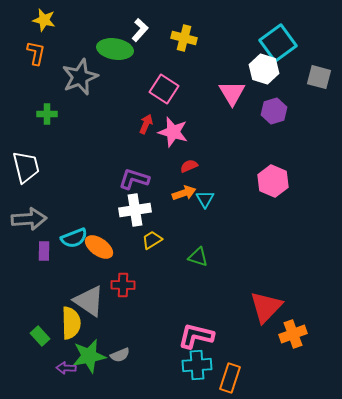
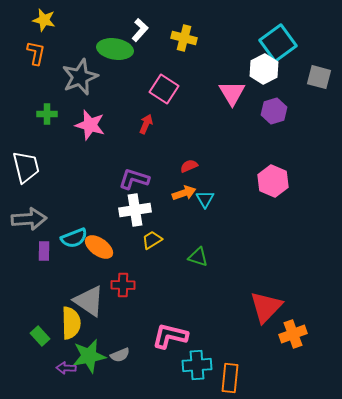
white hexagon: rotated 16 degrees clockwise
pink star: moved 83 px left, 7 px up
pink L-shape: moved 26 px left
orange rectangle: rotated 12 degrees counterclockwise
